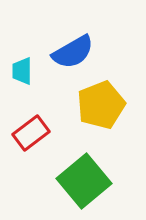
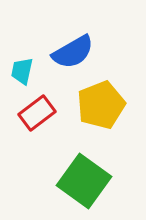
cyan trapezoid: rotated 12 degrees clockwise
red rectangle: moved 6 px right, 20 px up
green square: rotated 14 degrees counterclockwise
